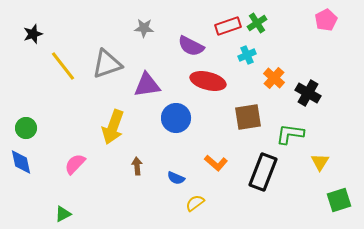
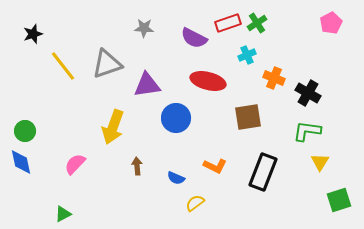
pink pentagon: moved 5 px right, 3 px down
red rectangle: moved 3 px up
purple semicircle: moved 3 px right, 8 px up
orange cross: rotated 20 degrees counterclockwise
green circle: moved 1 px left, 3 px down
green L-shape: moved 17 px right, 3 px up
orange L-shape: moved 1 px left, 3 px down; rotated 15 degrees counterclockwise
